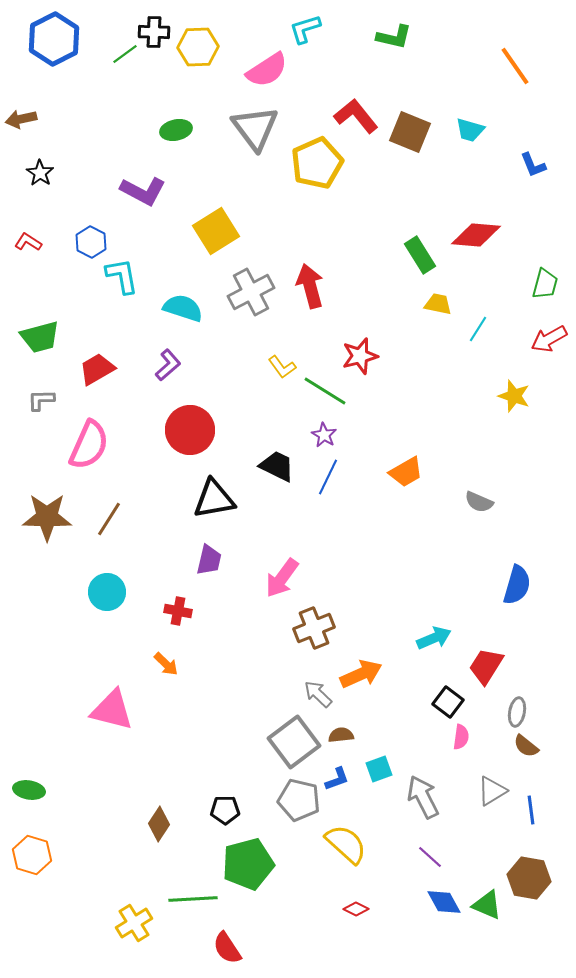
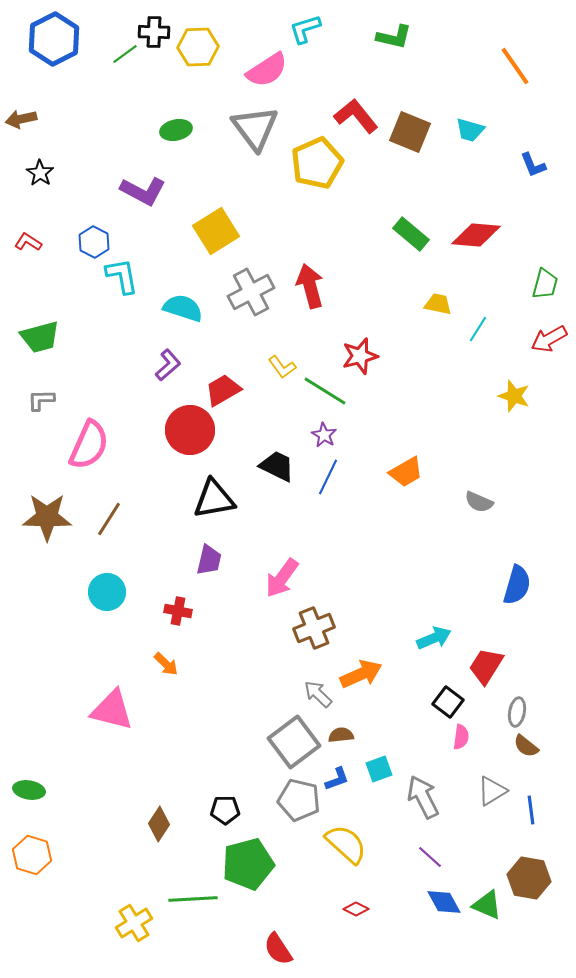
blue hexagon at (91, 242): moved 3 px right
green rectangle at (420, 255): moved 9 px left, 21 px up; rotated 18 degrees counterclockwise
red trapezoid at (97, 369): moved 126 px right, 21 px down
red semicircle at (227, 948): moved 51 px right, 1 px down
